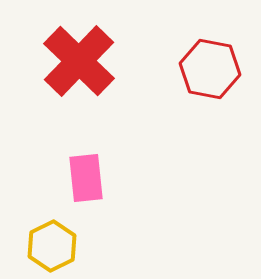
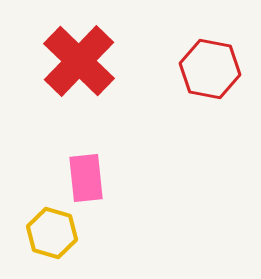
yellow hexagon: moved 13 px up; rotated 18 degrees counterclockwise
